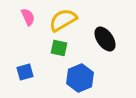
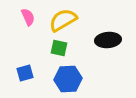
black ellipse: moved 3 px right, 1 px down; rotated 60 degrees counterclockwise
blue square: moved 1 px down
blue hexagon: moved 12 px left, 1 px down; rotated 20 degrees clockwise
